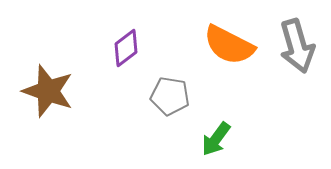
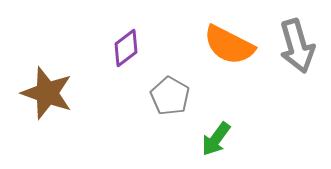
brown star: moved 1 px left, 2 px down
gray pentagon: rotated 21 degrees clockwise
